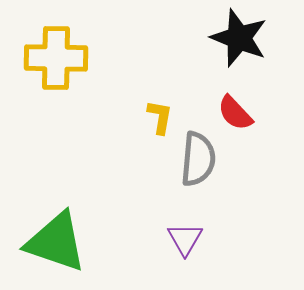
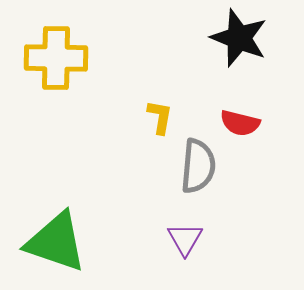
red semicircle: moved 5 px right, 10 px down; rotated 33 degrees counterclockwise
gray semicircle: moved 7 px down
